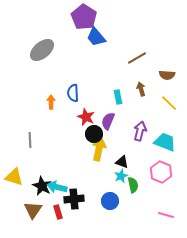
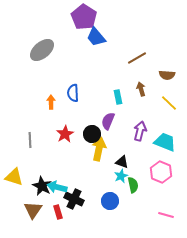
red star: moved 21 px left, 17 px down; rotated 18 degrees clockwise
black circle: moved 2 px left
black cross: rotated 30 degrees clockwise
